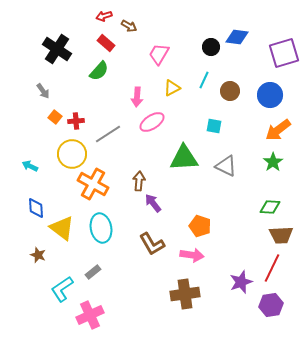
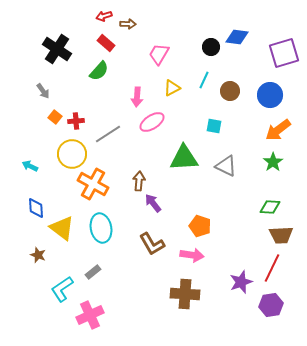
brown arrow at (129, 26): moved 1 px left, 2 px up; rotated 28 degrees counterclockwise
brown cross at (185, 294): rotated 12 degrees clockwise
